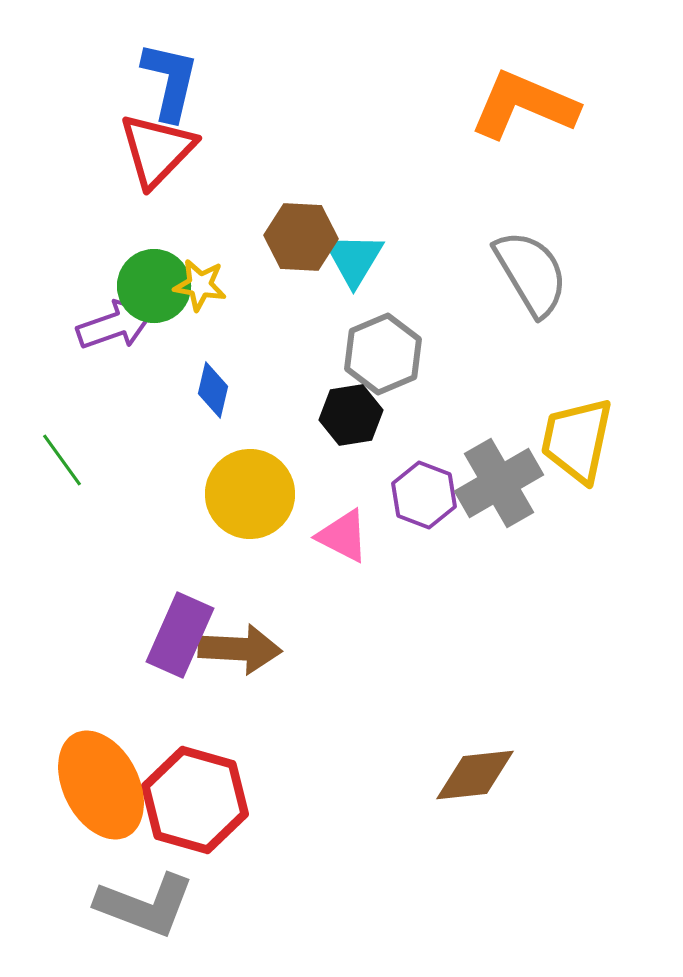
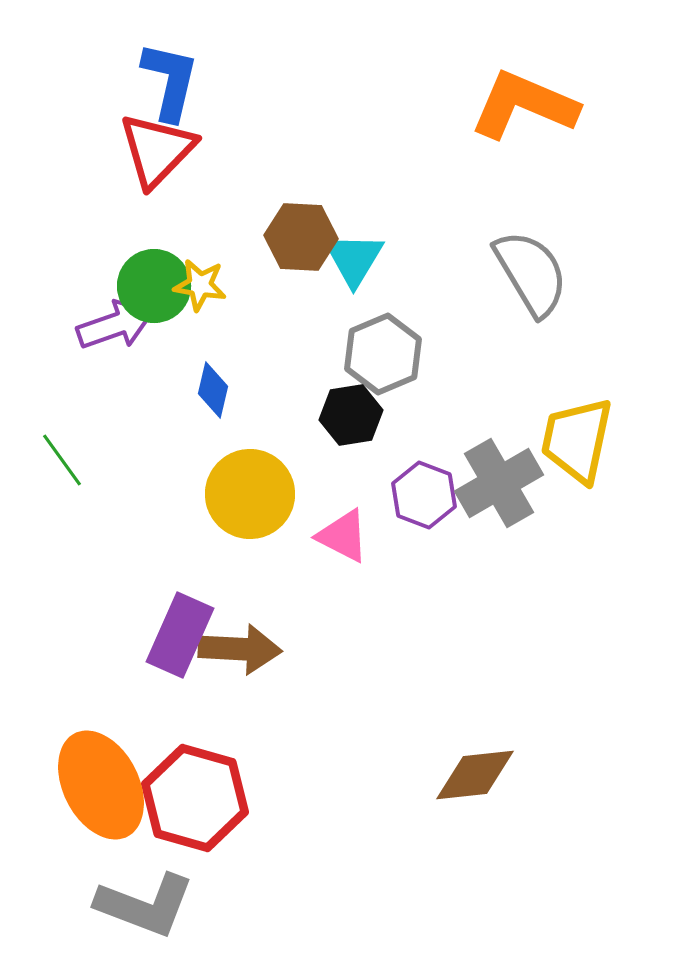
red hexagon: moved 2 px up
